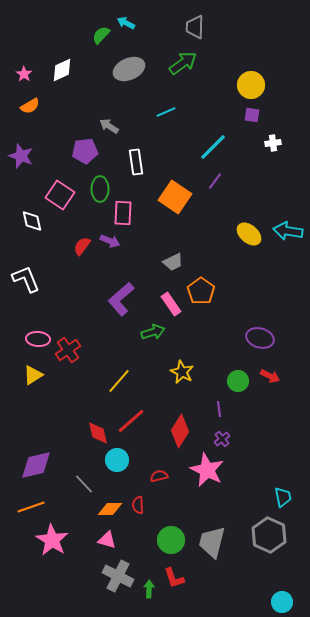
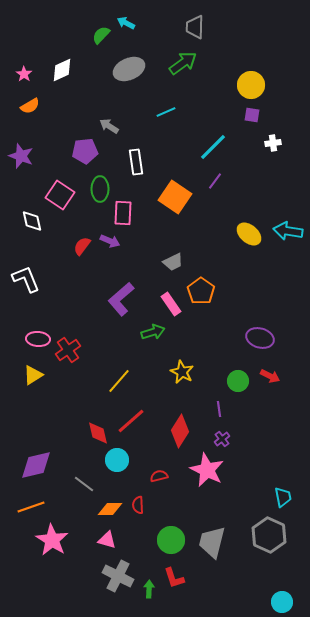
gray line at (84, 484): rotated 10 degrees counterclockwise
